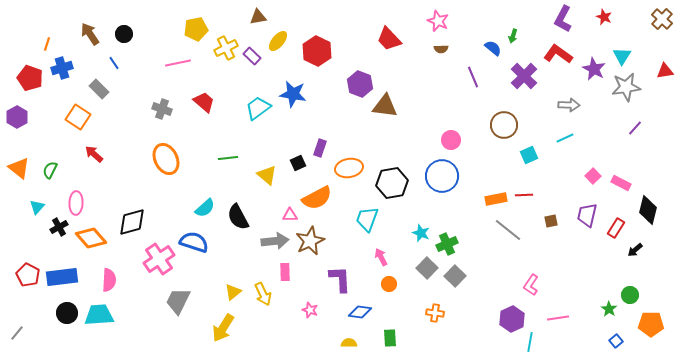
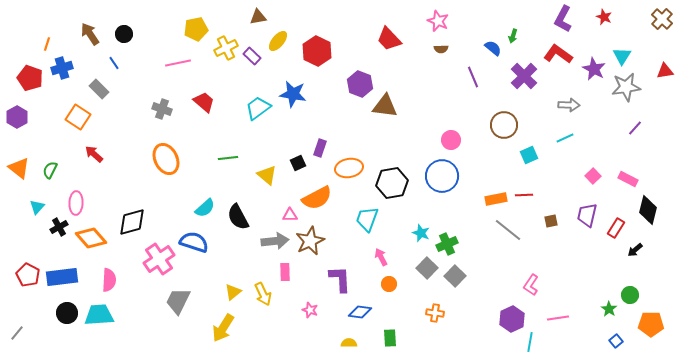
pink rectangle at (621, 183): moved 7 px right, 4 px up
